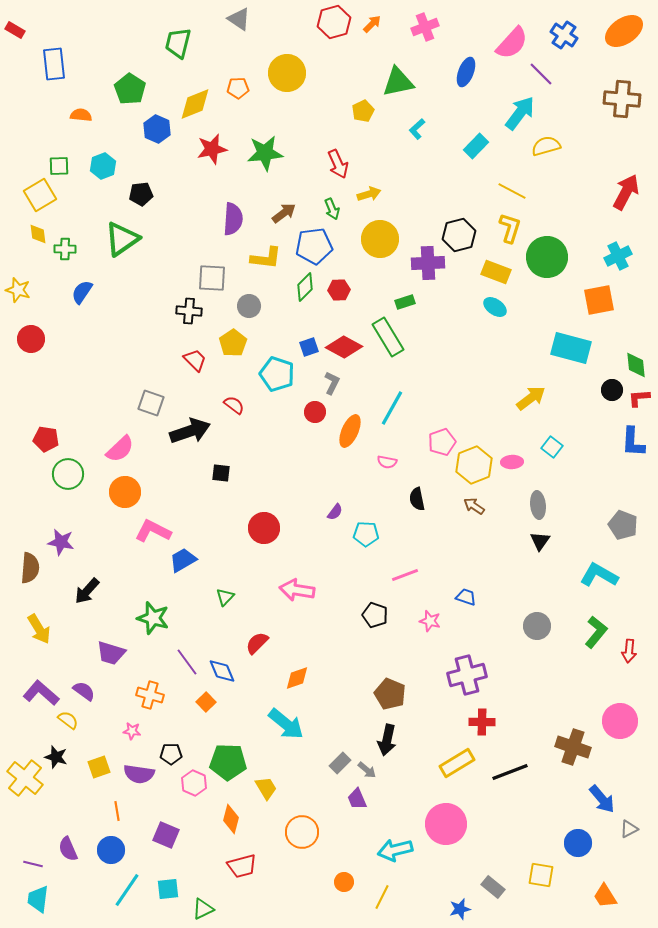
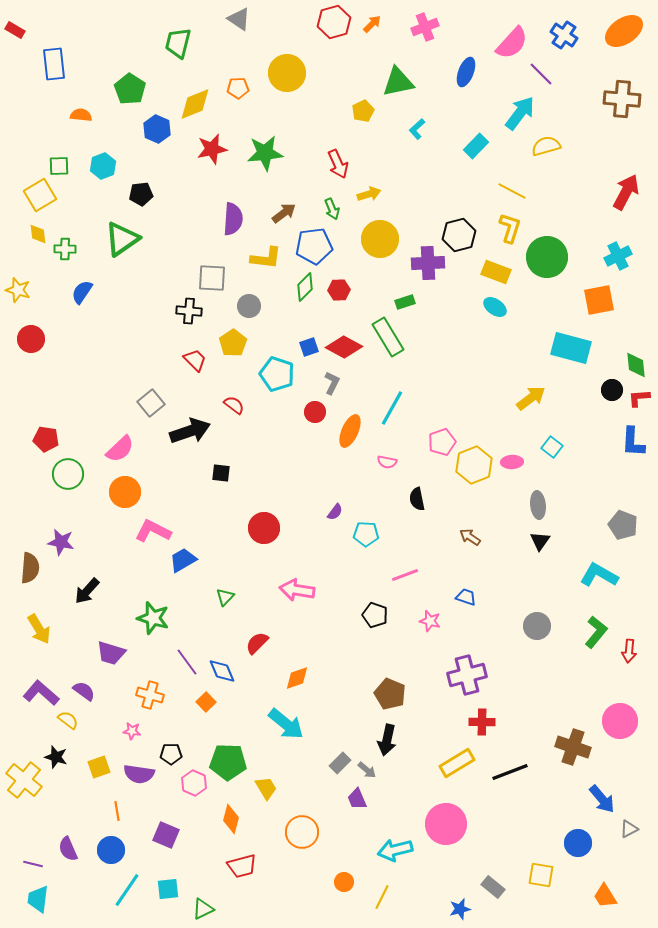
gray square at (151, 403): rotated 32 degrees clockwise
brown arrow at (474, 506): moved 4 px left, 31 px down
yellow cross at (25, 778): moved 1 px left, 2 px down
